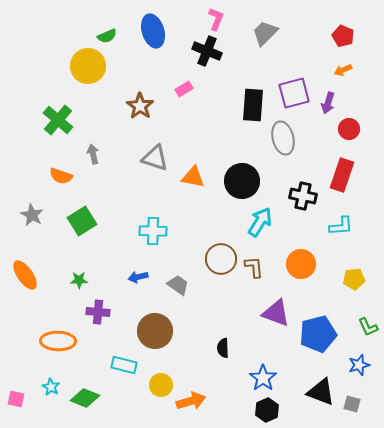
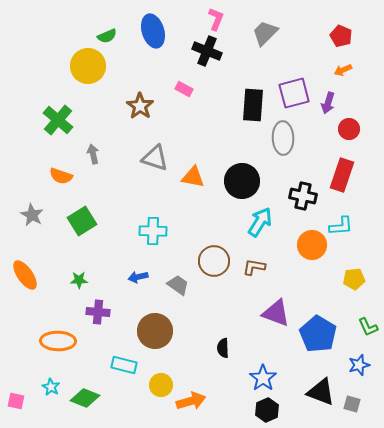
red pentagon at (343, 36): moved 2 px left
pink rectangle at (184, 89): rotated 60 degrees clockwise
gray ellipse at (283, 138): rotated 12 degrees clockwise
brown circle at (221, 259): moved 7 px left, 2 px down
orange circle at (301, 264): moved 11 px right, 19 px up
brown L-shape at (254, 267): rotated 75 degrees counterclockwise
blue pentagon at (318, 334): rotated 27 degrees counterclockwise
pink square at (16, 399): moved 2 px down
